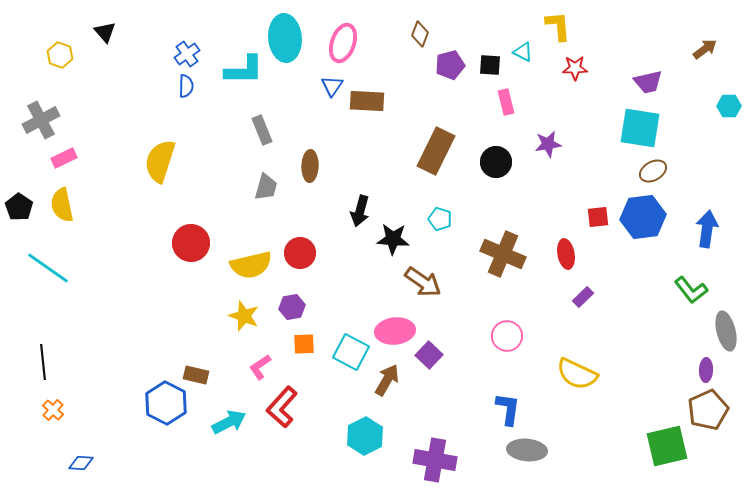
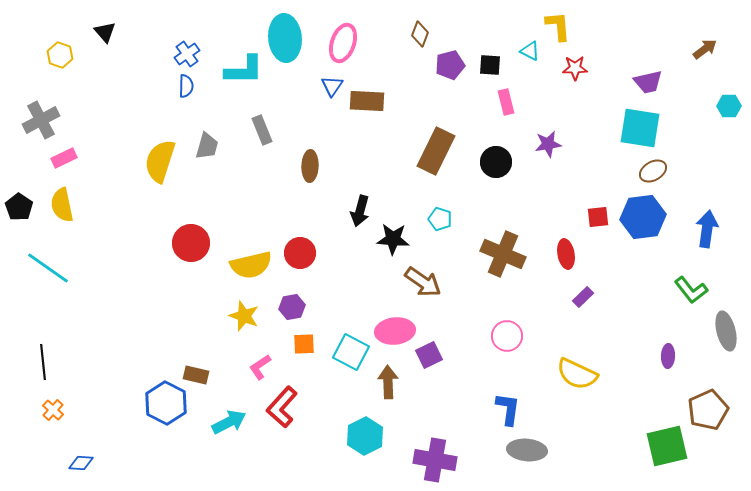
cyan triangle at (523, 52): moved 7 px right, 1 px up
gray trapezoid at (266, 187): moved 59 px left, 41 px up
purple square at (429, 355): rotated 20 degrees clockwise
purple ellipse at (706, 370): moved 38 px left, 14 px up
brown arrow at (387, 380): moved 1 px right, 2 px down; rotated 32 degrees counterclockwise
